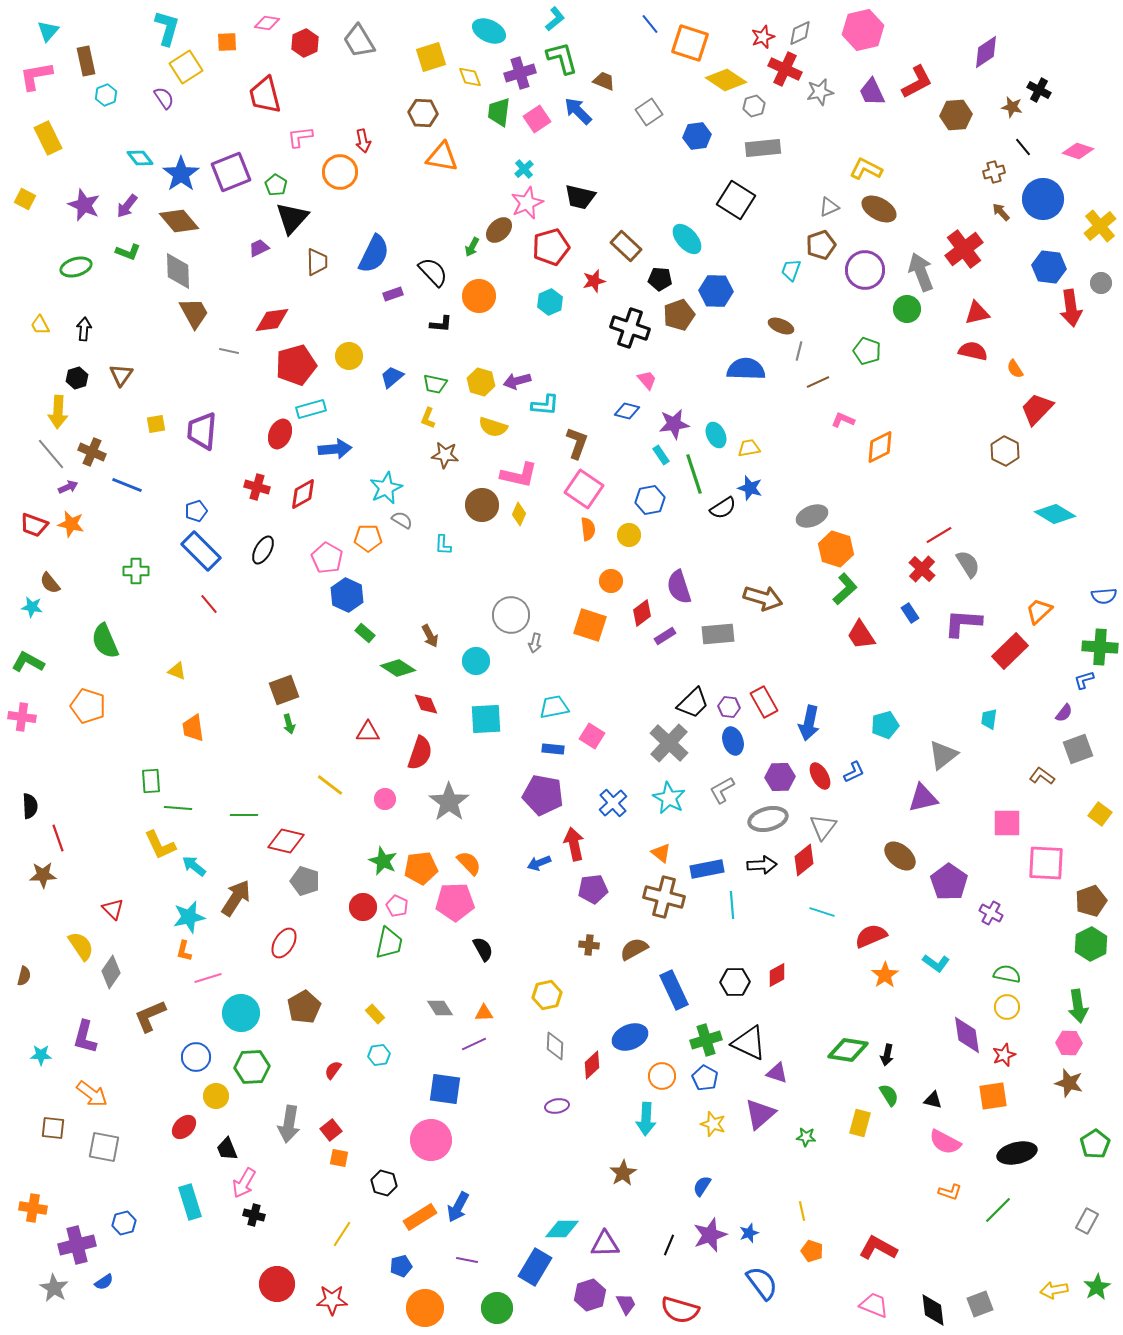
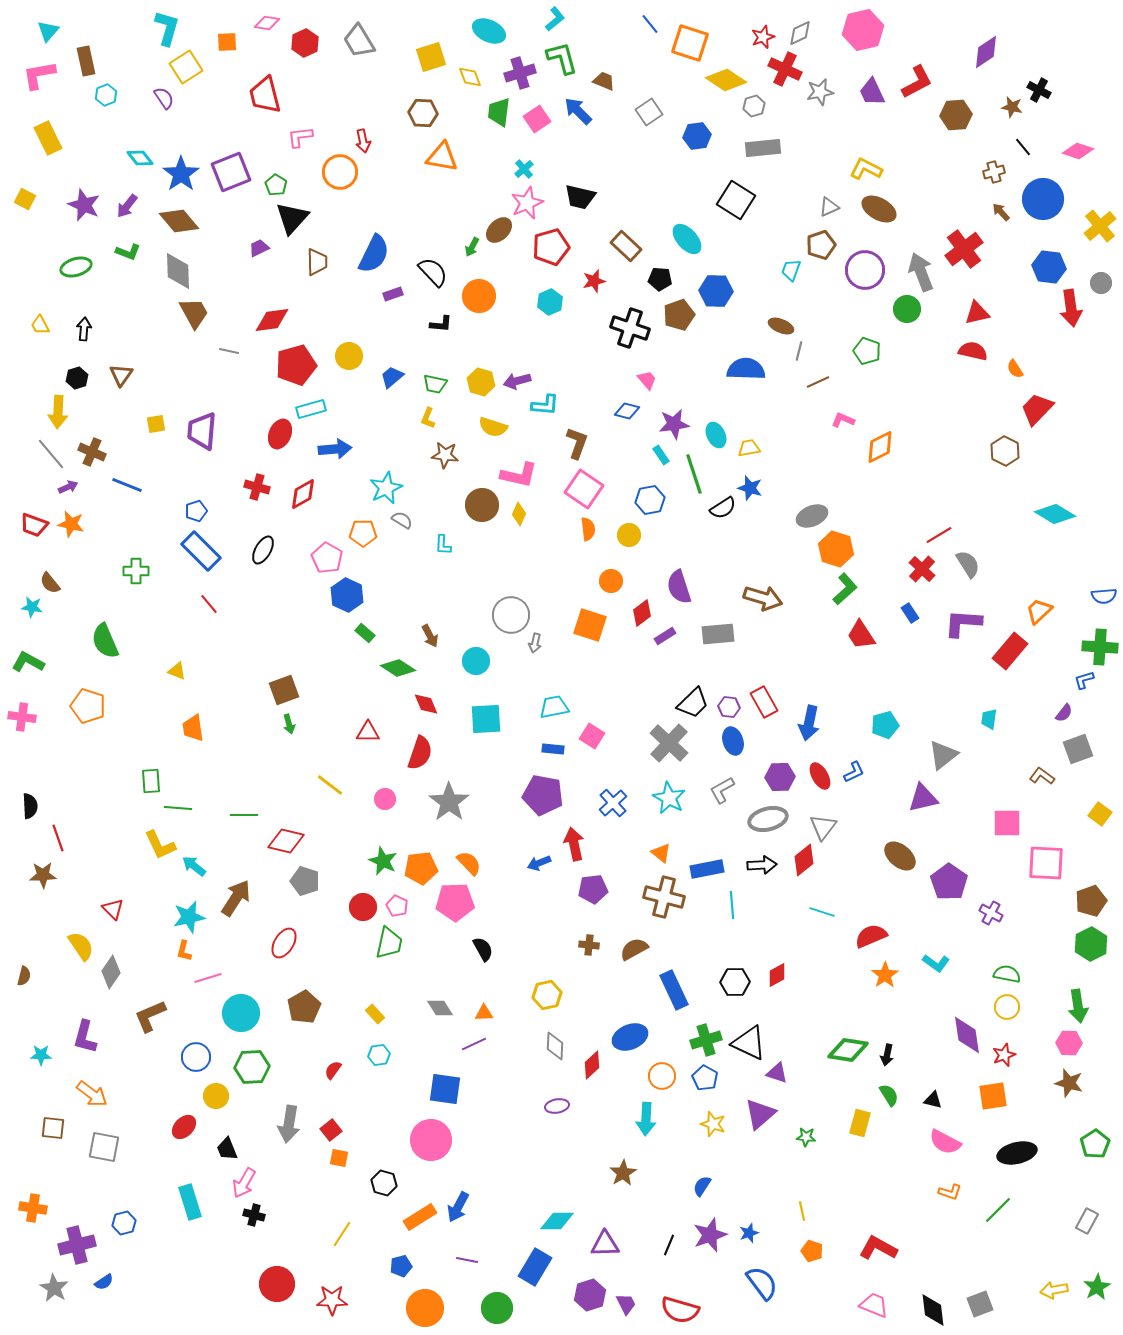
pink L-shape at (36, 76): moved 3 px right, 1 px up
orange pentagon at (368, 538): moved 5 px left, 5 px up
red rectangle at (1010, 651): rotated 6 degrees counterclockwise
cyan diamond at (562, 1229): moved 5 px left, 8 px up
